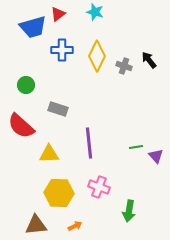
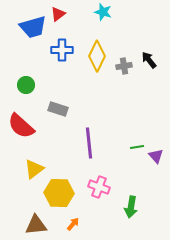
cyan star: moved 8 px right
gray cross: rotated 28 degrees counterclockwise
green line: moved 1 px right
yellow triangle: moved 15 px left, 15 px down; rotated 35 degrees counterclockwise
green arrow: moved 2 px right, 4 px up
orange arrow: moved 2 px left, 2 px up; rotated 24 degrees counterclockwise
